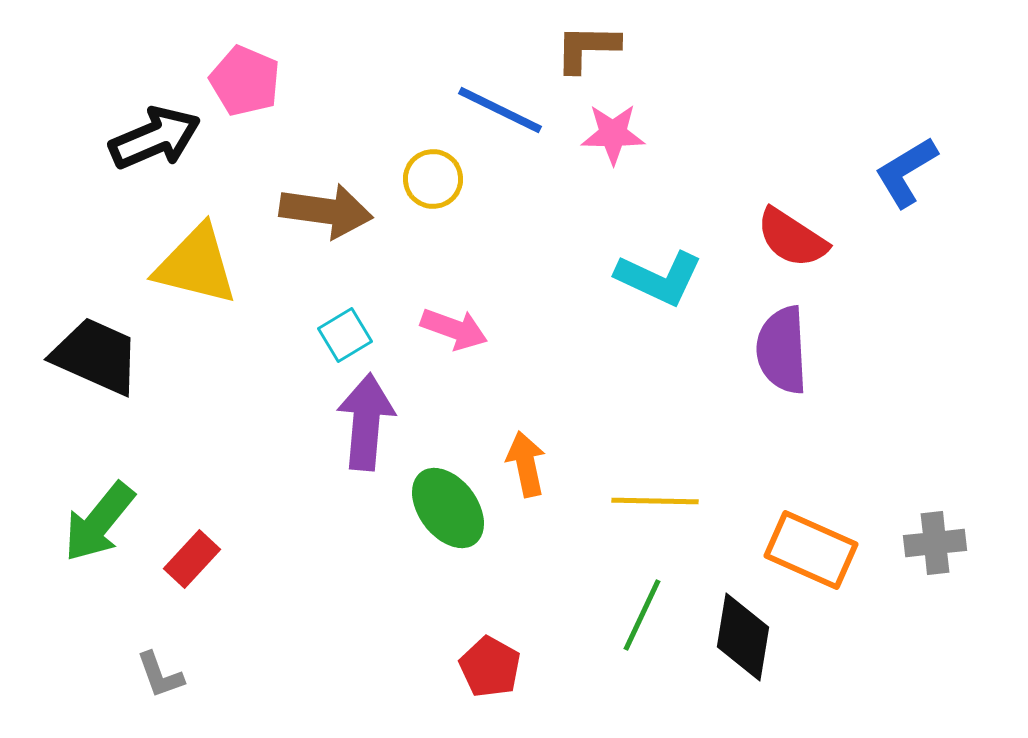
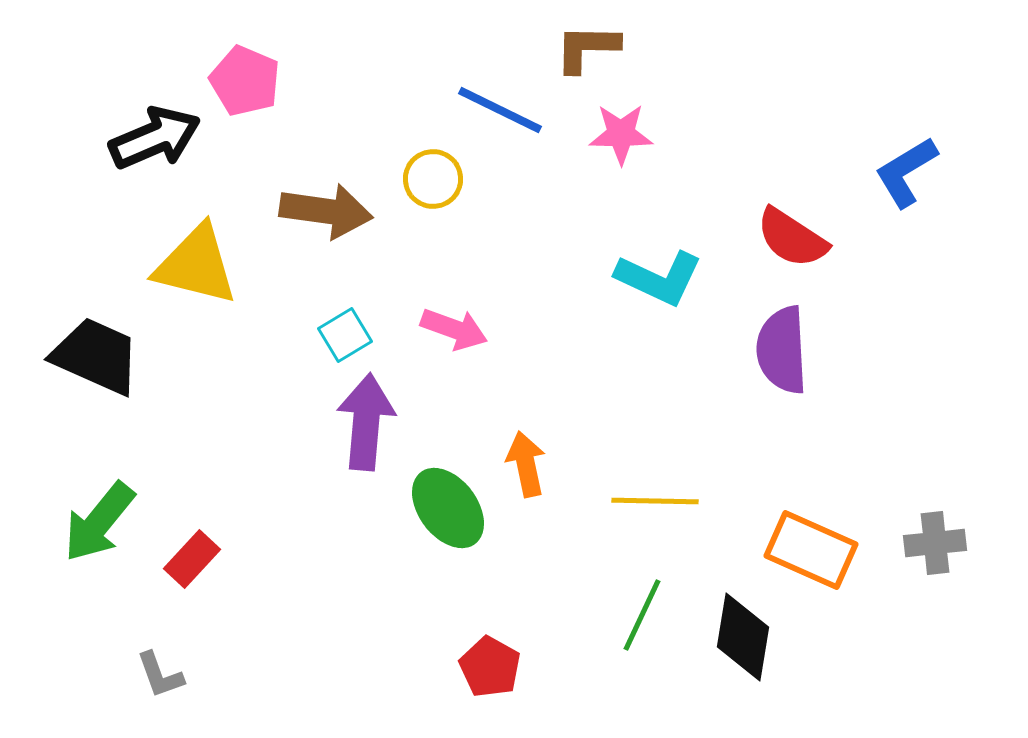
pink star: moved 8 px right
